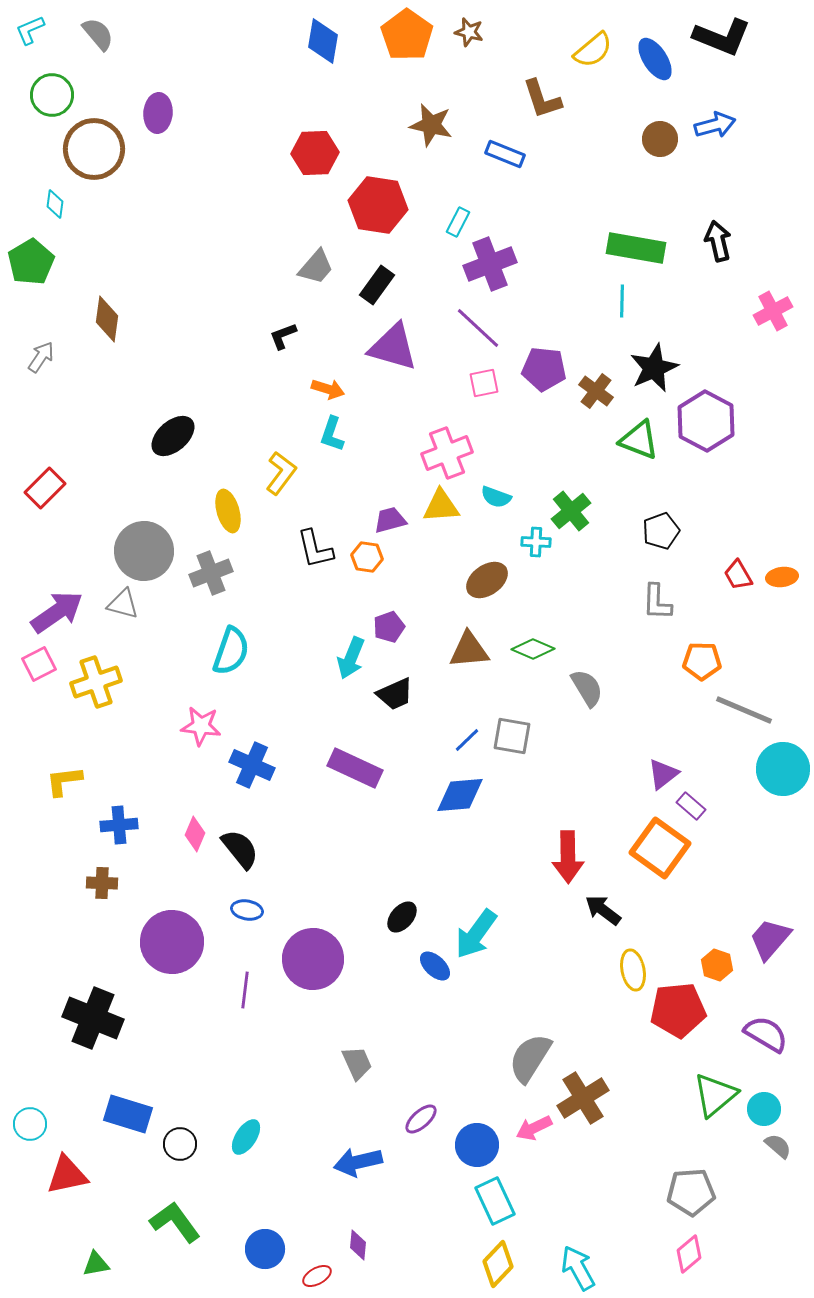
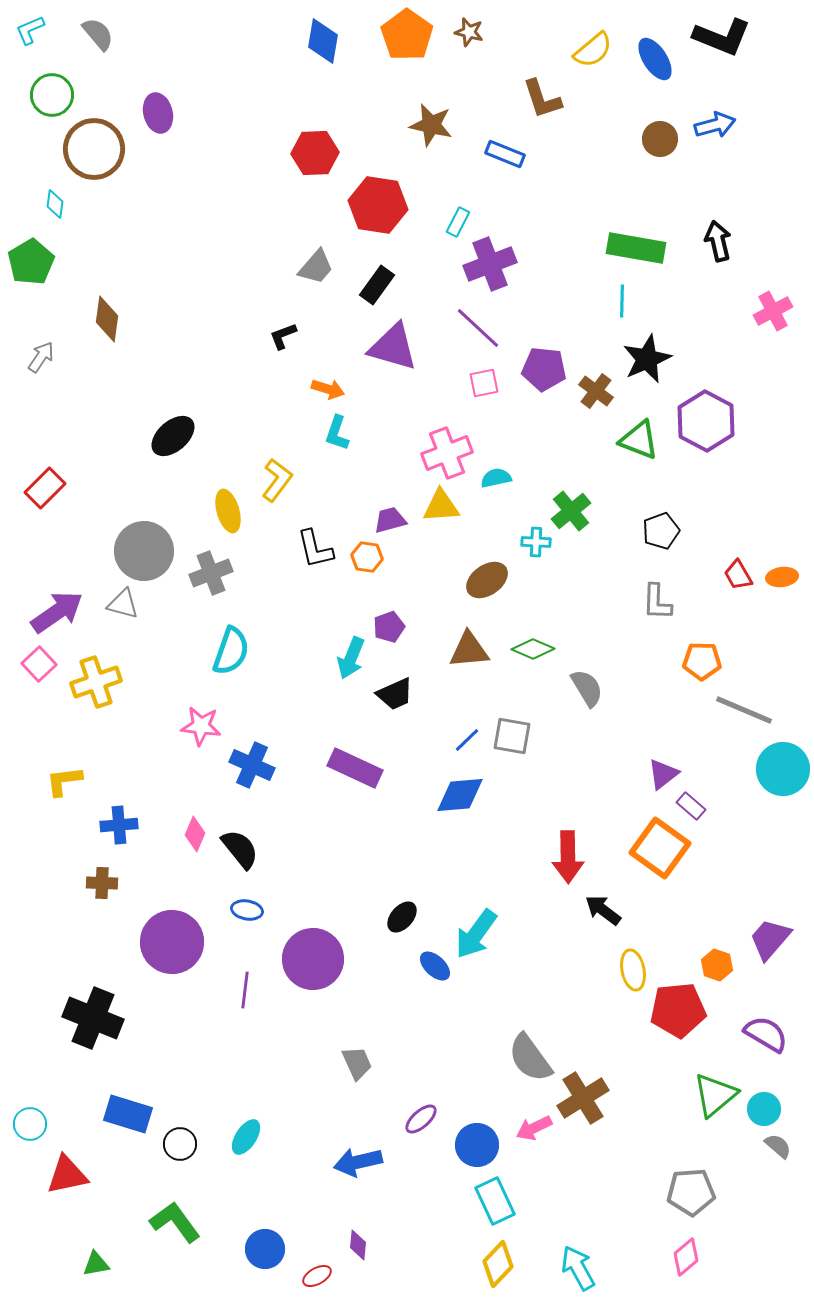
purple ellipse at (158, 113): rotated 18 degrees counterclockwise
black star at (654, 368): moved 7 px left, 9 px up
cyan L-shape at (332, 434): moved 5 px right, 1 px up
yellow L-shape at (281, 473): moved 4 px left, 7 px down
cyan semicircle at (496, 497): moved 19 px up; rotated 148 degrees clockwise
pink square at (39, 664): rotated 16 degrees counterclockwise
gray semicircle at (530, 1058): rotated 68 degrees counterclockwise
pink diamond at (689, 1254): moved 3 px left, 3 px down
